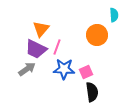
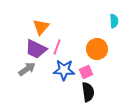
cyan semicircle: moved 6 px down
orange triangle: moved 2 px up
orange circle: moved 14 px down
blue star: moved 1 px down
black semicircle: moved 4 px left
